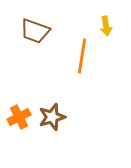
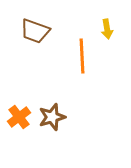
yellow arrow: moved 1 px right, 3 px down
orange line: rotated 12 degrees counterclockwise
orange cross: rotated 10 degrees counterclockwise
